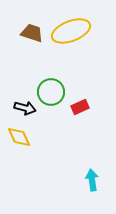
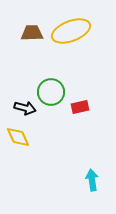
brown trapezoid: rotated 20 degrees counterclockwise
red rectangle: rotated 12 degrees clockwise
yellow diamond: moved 1 px left
